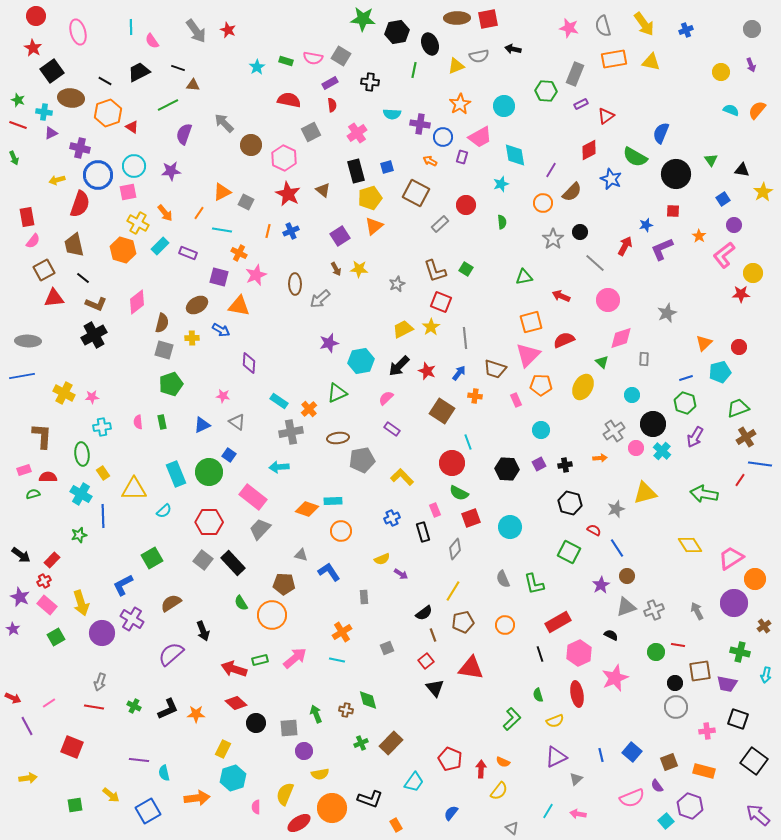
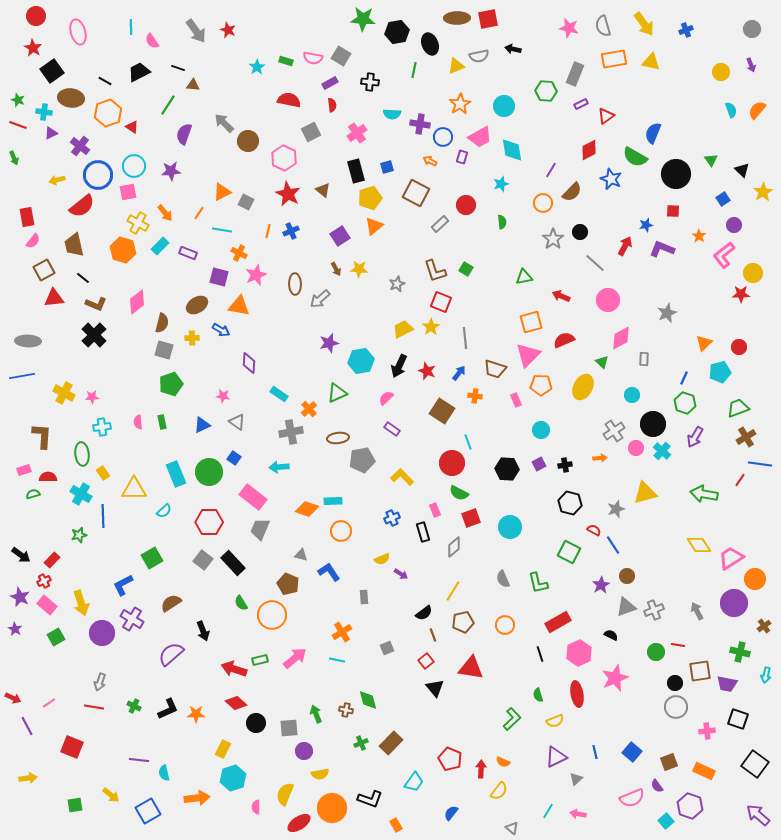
green line at (168, 105): rotated 30 degrees counterclockwise
cyan semicircle at (731, 110): rotated 49 degrees clockwise
blue semicircle at (661, 133): moved 8 px left
brown circle at (251, 145): moved 3 px left, 4 px up
purple cross at (80, 148): moved 2 px up; rotated 24 degrees clockwise
cyan diamond at (515, 155): moved 3 px left, 5 px up
black triangle at (742, 170): rotated 35 degrees clockwise
red semicircle at (80, 204): moved 2 px right, 2 px down; rotated 32 degrees clockwise
purple L-shape at (662, 249): rotated 45 degrees clockwise
black cross at (94, 335): rotated 15 degrees counterclockwise
pink diamond at (621, 338): rotated 10 degrees counterclockwise
black arrow at (399, 366): rotated 20 degrees counterclockwise
blue line at (686, 378): moved 2 px left; rotated 48 degrees counterclockwise
cyan rectangle at (279, 401): moved 7 px up
blue square at (229, 455): moved 5 px right, 3 px down
gray trapezoid at (260, 529): rotated 20 degrees counterclockwise
yellow diamond at (690, 545): moved 9 px right
blue line at (617, 548): moved 4 px left, 3 px up
gray diamond at (455, 549): moved 1 px left, 2 px up; rotated 10 degrees clockwise
brown pentagon at (284, 584): moved 4 px right; rotated 20 degrees clockwise
green L-shape at (534, 584): moved 4 px right, 1 px up
purple star at (13, 629): moved 2 px right
blue line at (601, 755): moved 6 px left, 3 px up
black square at (754, 761): moved 1 px right, 3 px down
orange rectangle at (704, 771): rotated 10 degrees clockwise
